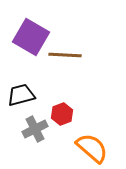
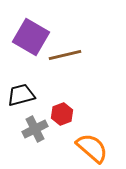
brown line: rotated 16 degrees counterclockwise
